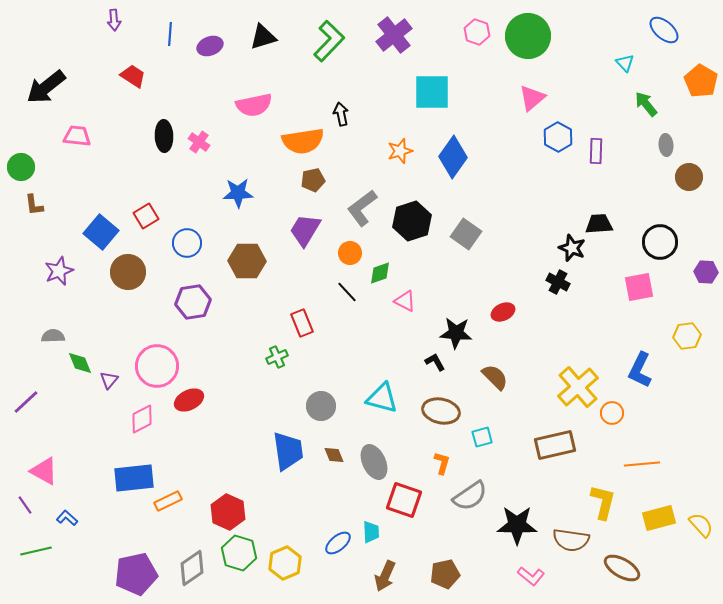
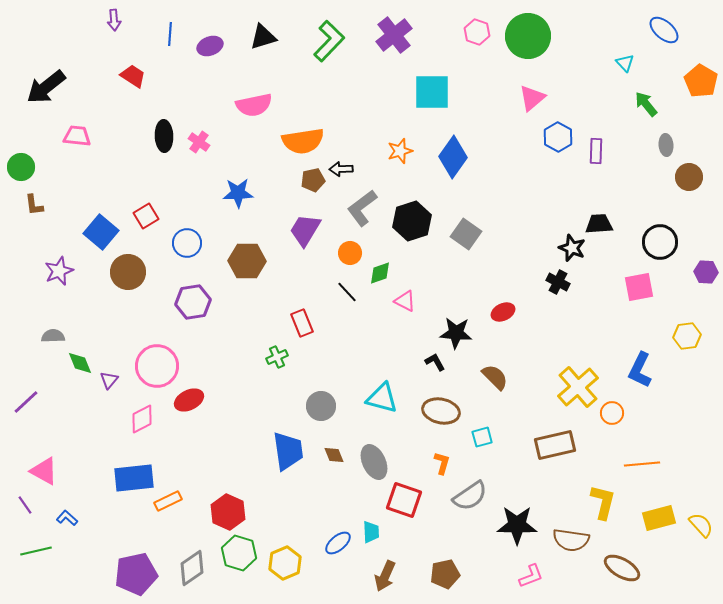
black arrow at (341, 114): moved 55 px down; rotated 80 degrees counterclockwise
pink L-shape at (531, 576): rotated 60 degrees counterclockwise
